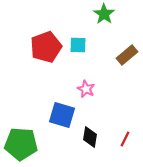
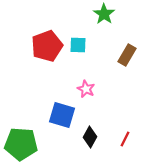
red pentagon: moved 1 px right, 1 px up
brown rectangle: rotated 20 degrees counterclockwise
black diamond: rotated 20 degrees clockwise
